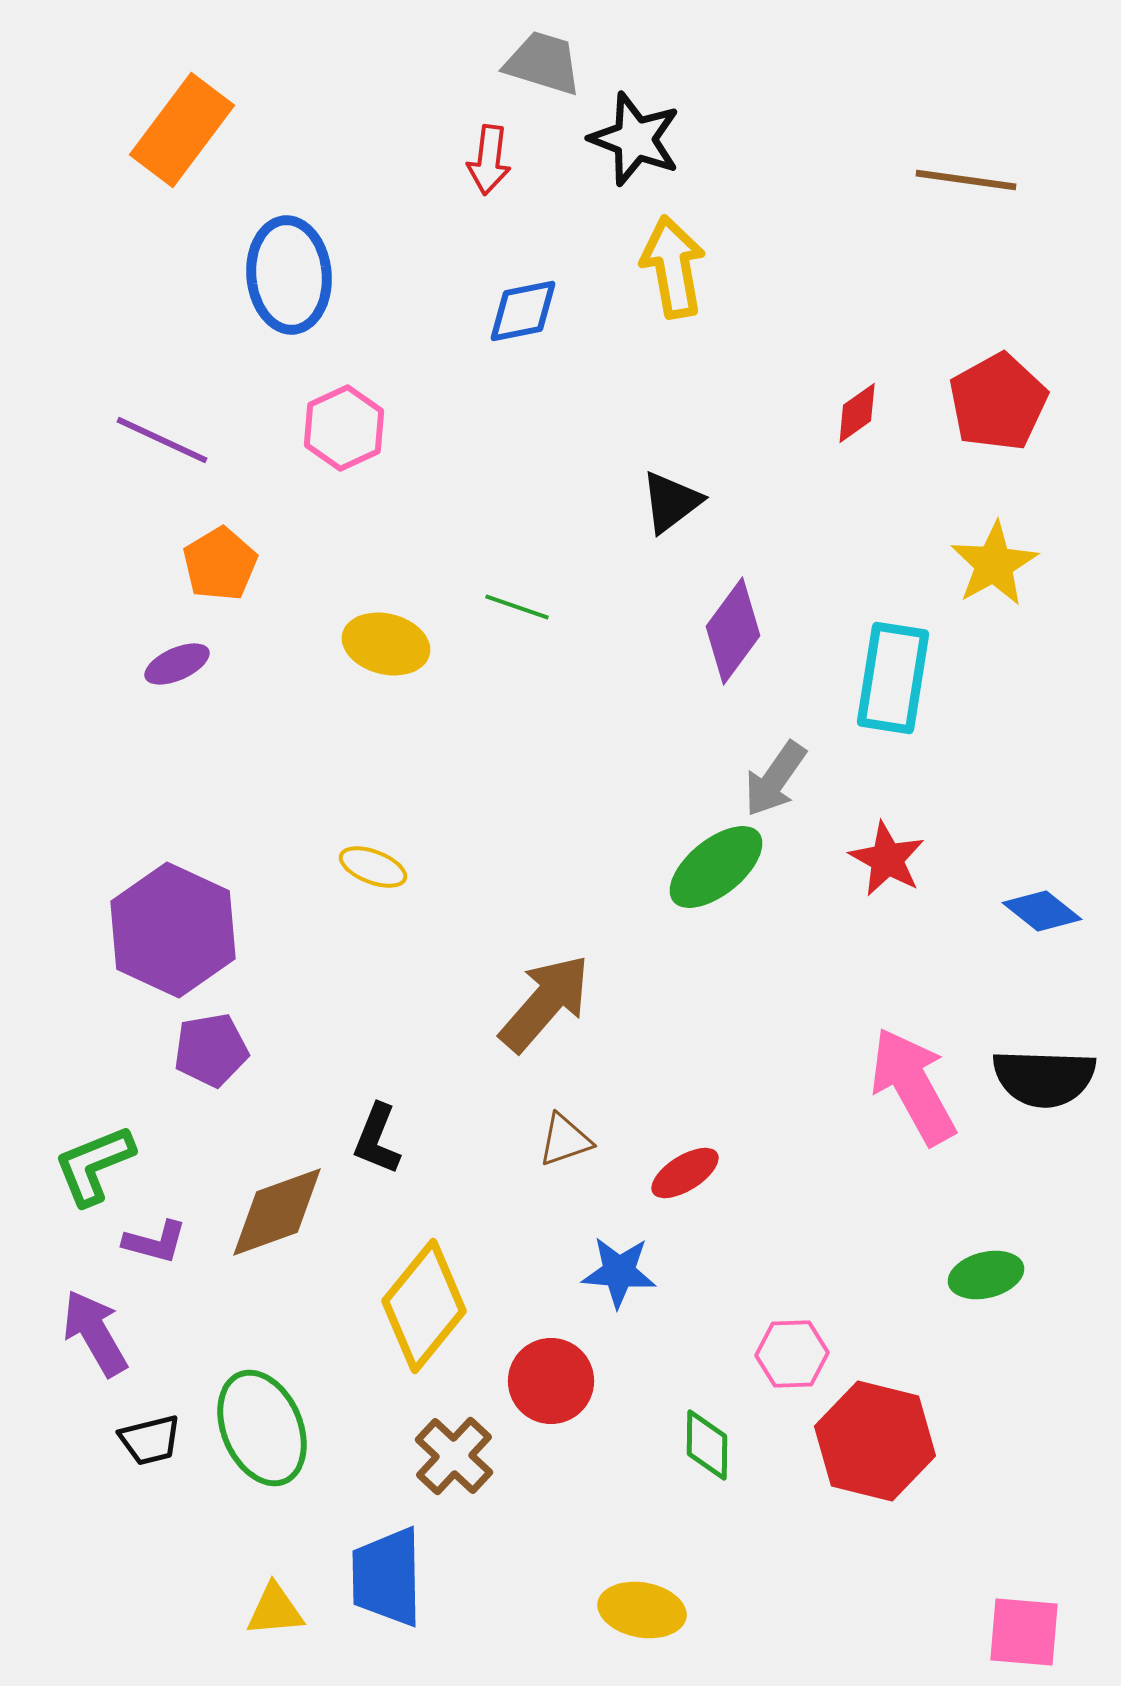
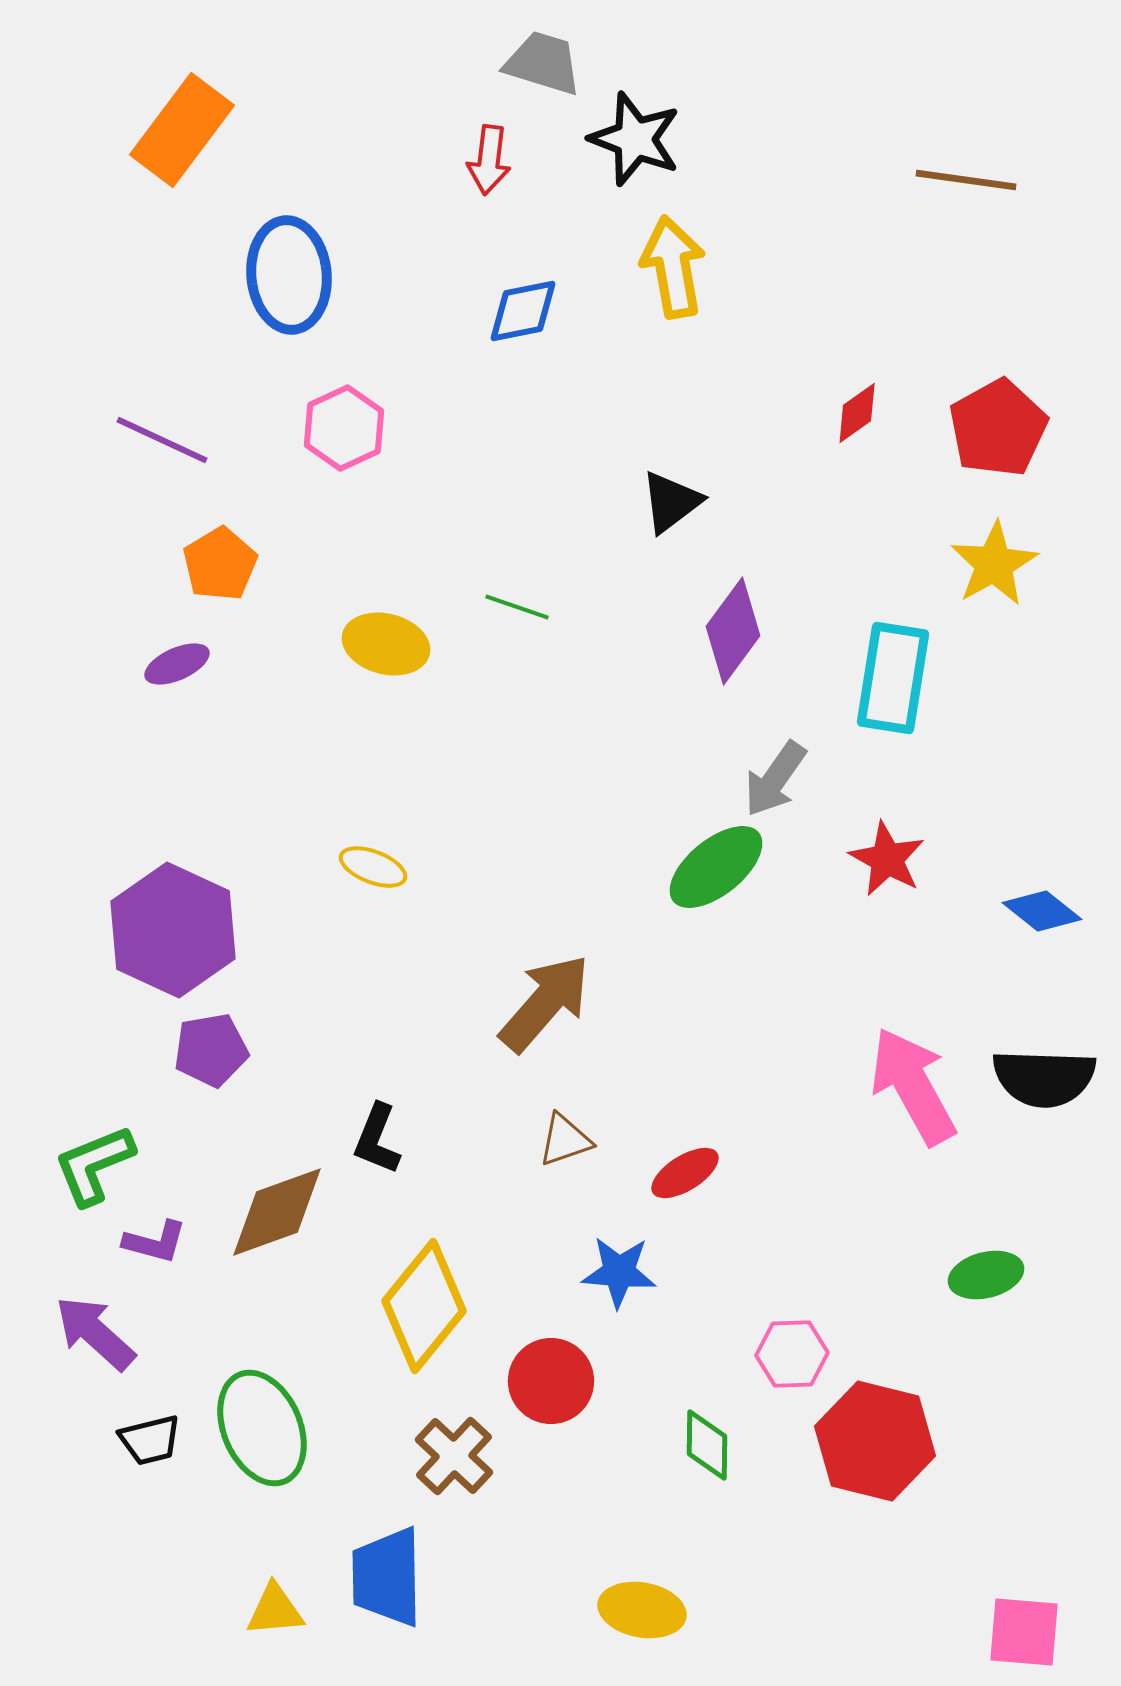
red pentagon at (998, 402): moved 26 px down
purple arrow at (95, 1333): rotated 18 degrees counterclockwise
